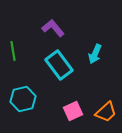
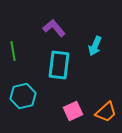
purple L-shape: moved 1 px right
cyan arrow: moved 8 px up
cyan rectangle: rotated 44 degrees clockwise
cyan hexagon: moved 3 px up
